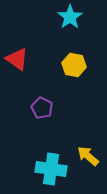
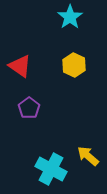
red triangle: moved 3 px right, 7 px down
yellow hexagon: rotated 15 degrees clockwise
purple pentagon: moved 13 px left; rotated 10 degrees clockwise
cyan cross: rotated 20 degrees clockwise
